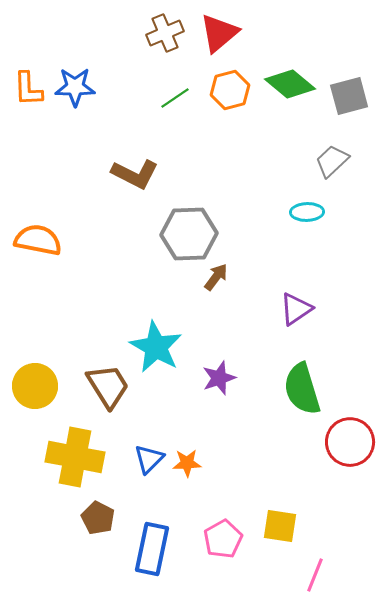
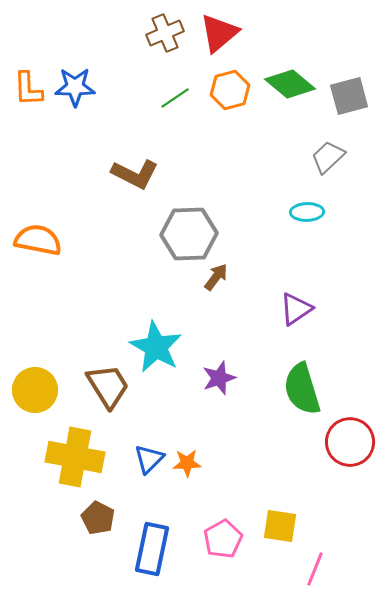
gray trapezoid: moved 4 px left, 4 px up
yellow circle: moved 4 px down
pink line: moved 6 px up
